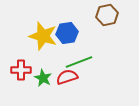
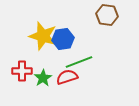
brown hexagon: rotated 20 degrees clockwise
blue hexagon: moved 4 px left, 6 px down
red cross: moved 1 px right, 1 px down
green star: rotated 12 degrees clockwise
